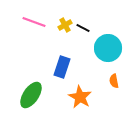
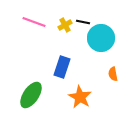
black line: moved 6 px up; rotated 16 degrees counterclockwise
cyan circle: moved 7 px left, 10 px up
orange semicircle: moved 1 px left, 7 px up
